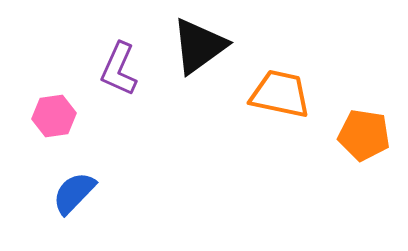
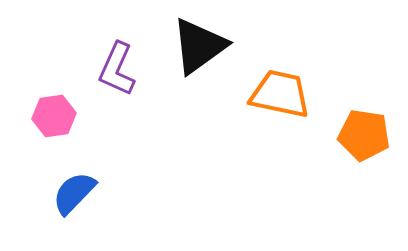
purple L-shape: moved 2 px left
